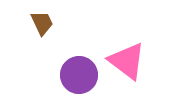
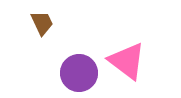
purple circle: moved 2 px up
